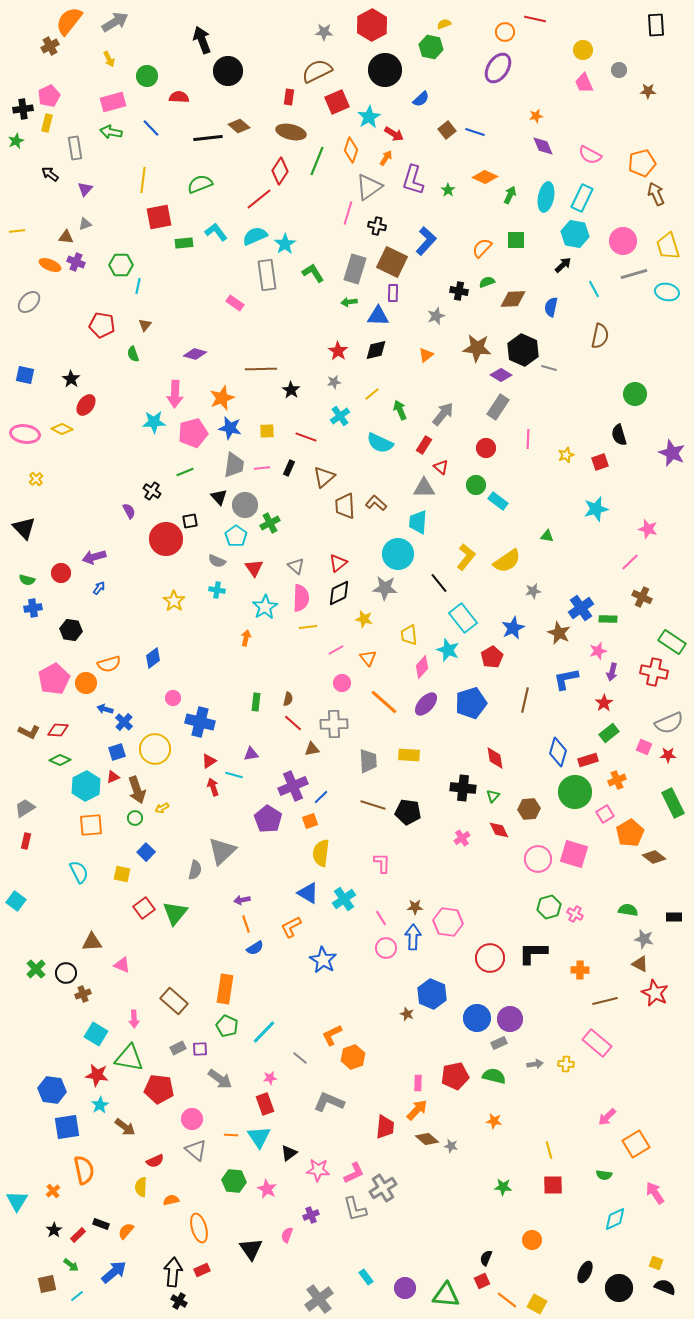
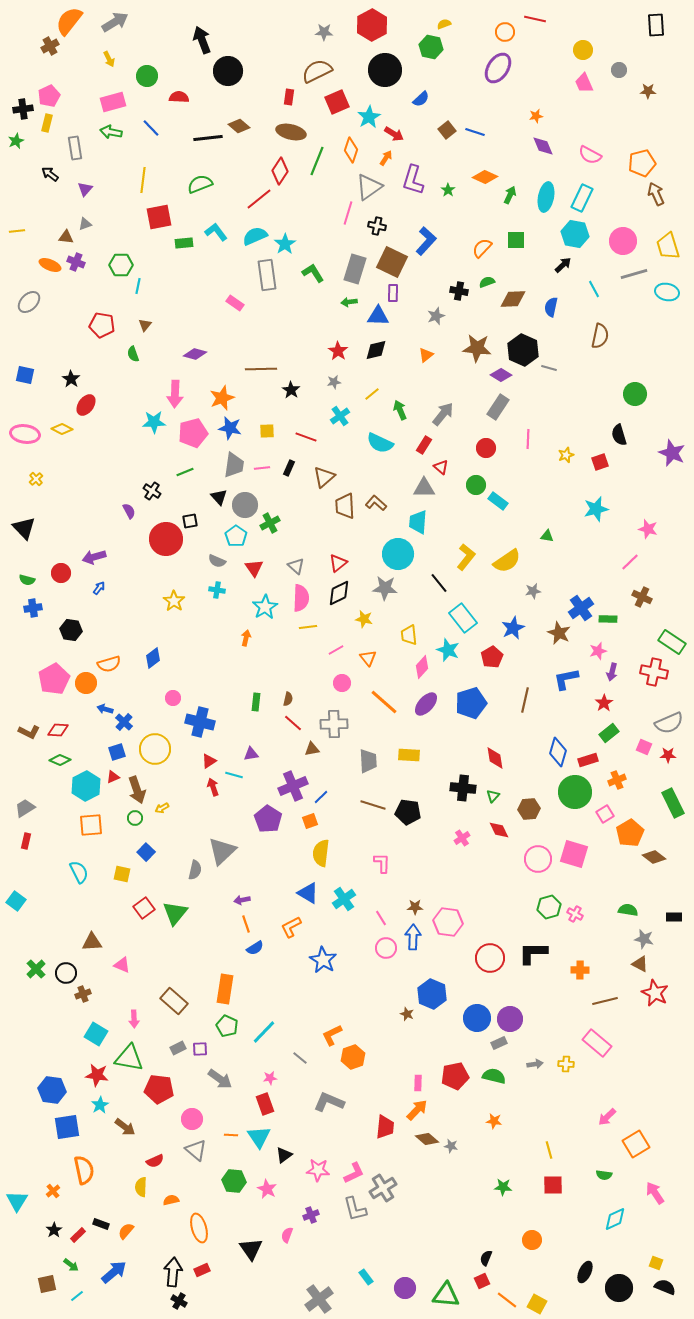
black triangle at (289, 1153): moved 5 px left, 2 px down
